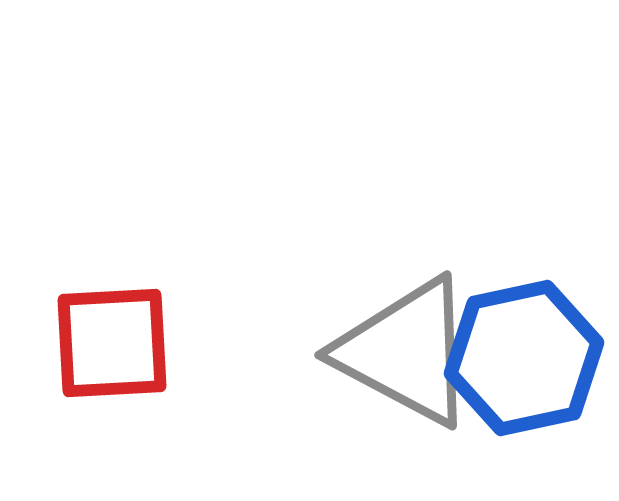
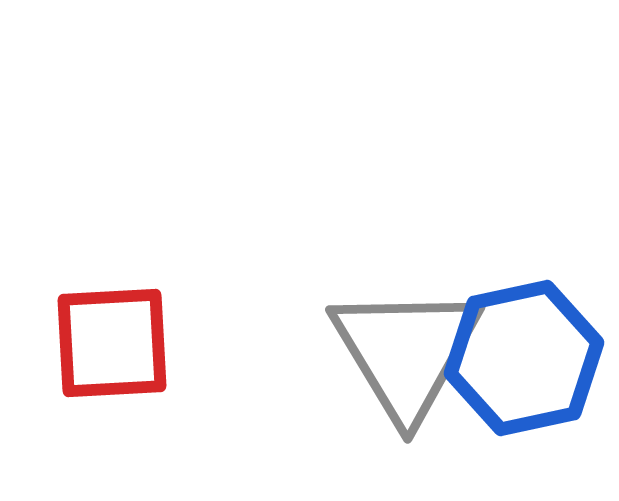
gray triangle: rotated 31 degrees clockwise
